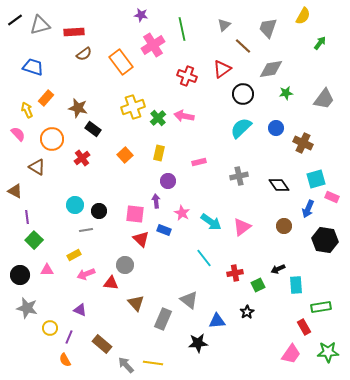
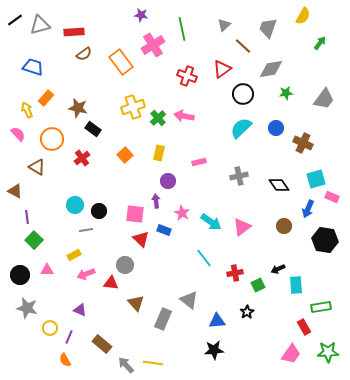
black star at (198, 343): moved 16 px right, 7 px down
